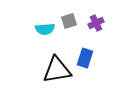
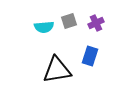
cyan semicircle: moved 1 px left, 2 px up
blue rectangle: moved 5 px right, 2 px up
